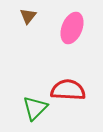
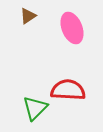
brown triangle: rotated 18 degrees clockwise
pink ellipse: rotated 44 degrees counterclockwise
